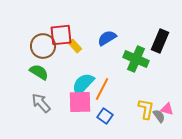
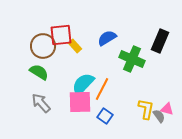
green cross: moved 4 px left
